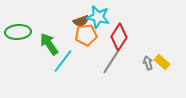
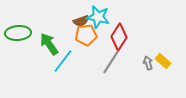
green ellipse: moved 1 px down
yellow rectangle: moved 1 px right, 1 px up
